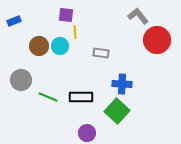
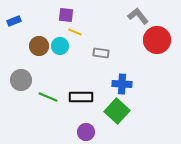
yellow line: rotated 64 degrees counterclockwise
purple circle: moved 1 px left, 1 px up
